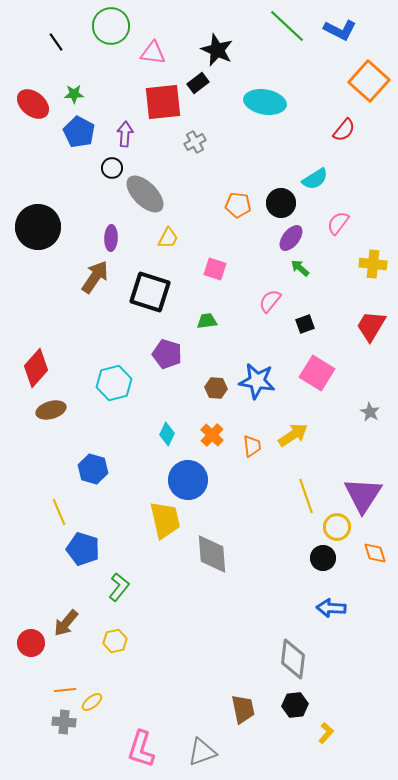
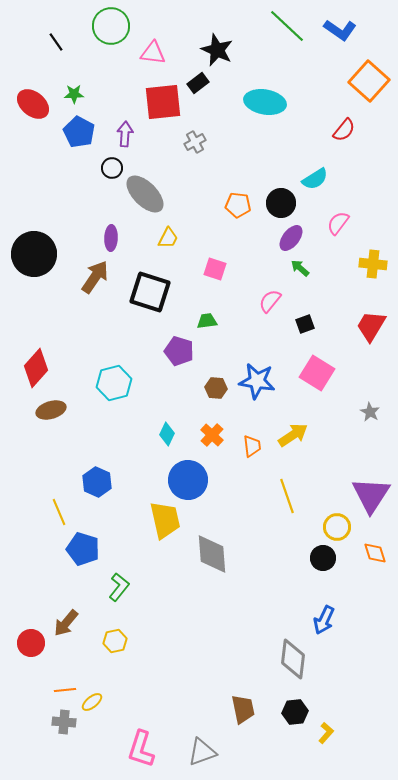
blue L-shape at (340, 30): rotated 8 degrees clockwise
black circle at (38, 227): moved 4 px left, 27 px down
purple pentagon at (167, 354): moved 12 px right, 3 px up
blue hexagon at (93, 469): moved 4 px right, 13 px down; rotated 8 degrees clockwise
purple triangle at (363, 495): moved 8 px right
yellow line at (306, 496): moved 19 px left
blue arrow at (331, 608): moved 7 px left, 12 px down; rotated 68 degrees counterclockwise
black hexagon at (295, 705): moved 7 px down
